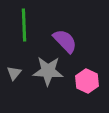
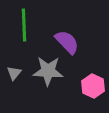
purple semicircle: moved 2 px right, 1 px down
pink hexagon: moved 6 px right, 5 px down
